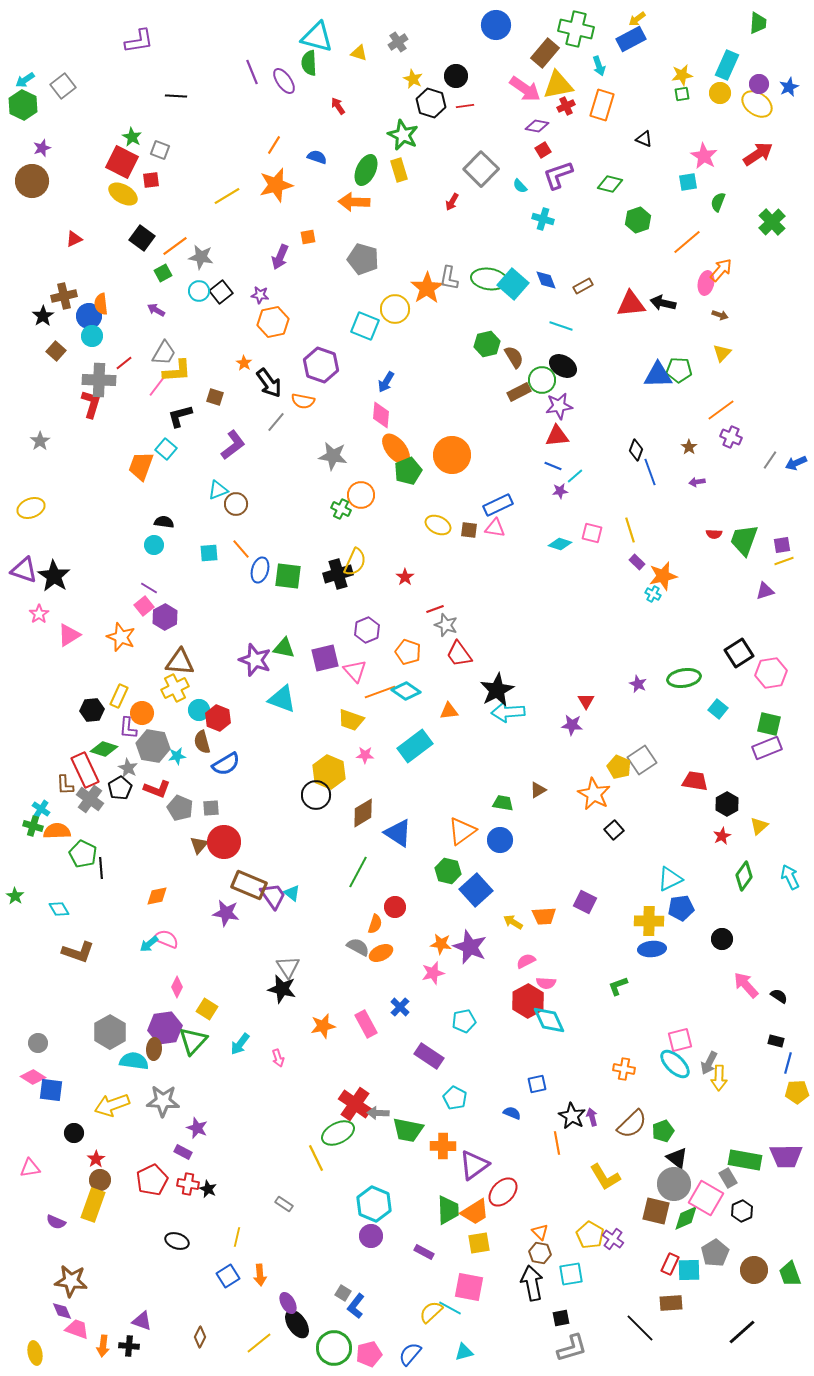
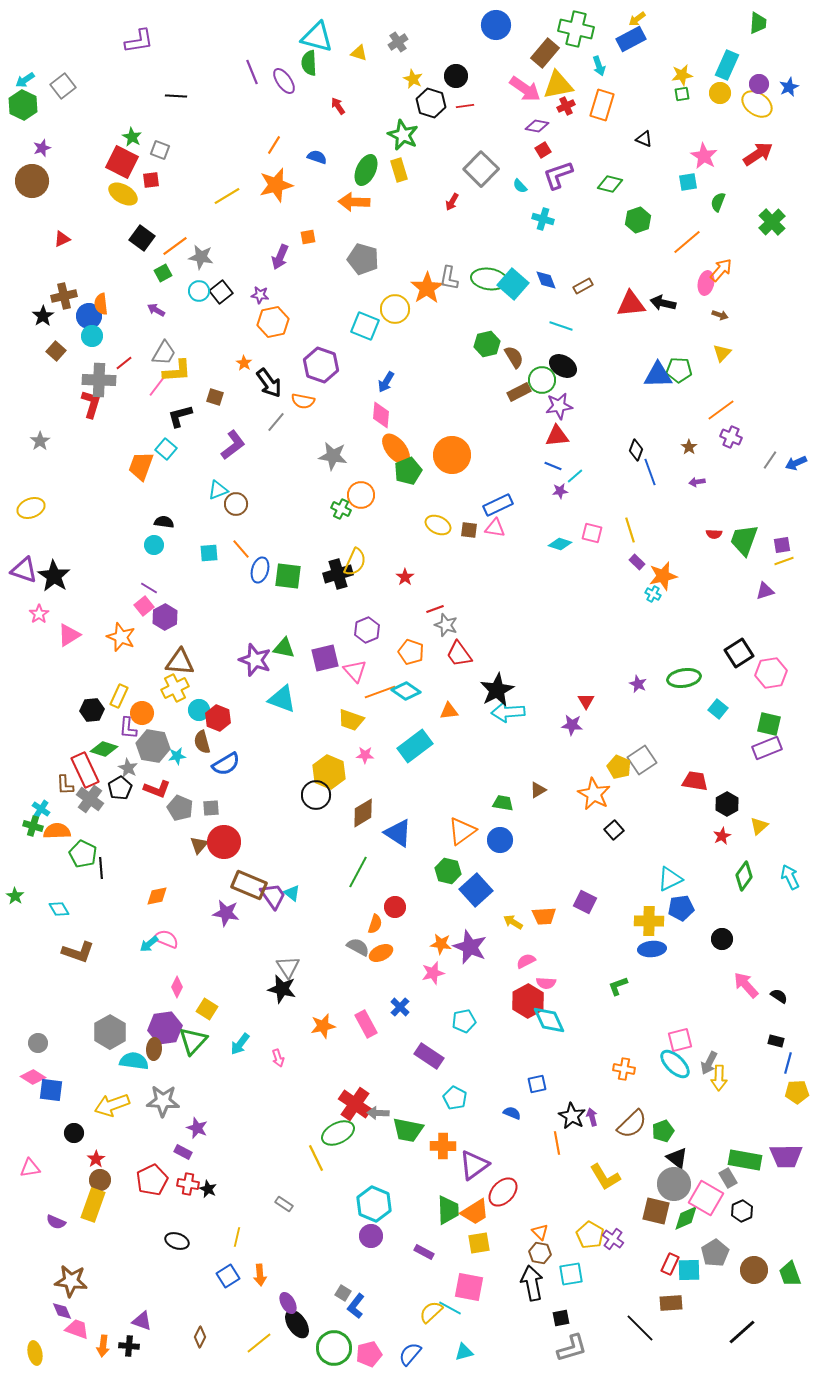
red triangle at (74, 239): moved 12 px left
orange pentagon at (408, 652): moved 3 px right
